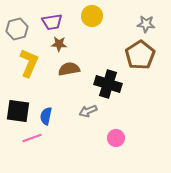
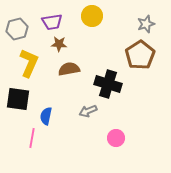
gray star: rotated 24 degrees counterclockwise
black square: moved 12 px up
pink line: rotated 60 degrees counterclockwise
